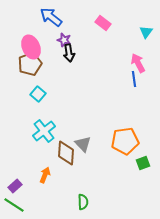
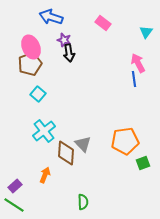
blue arrow: rotated 20 degrees counterclockwise
